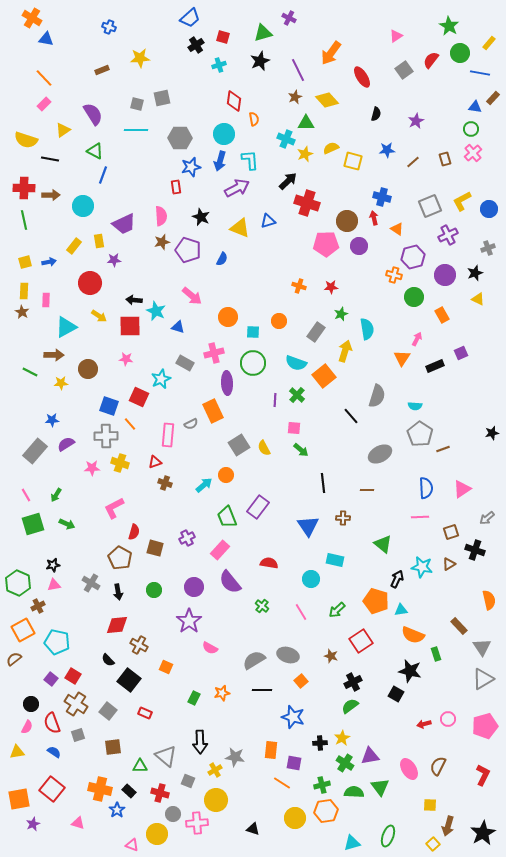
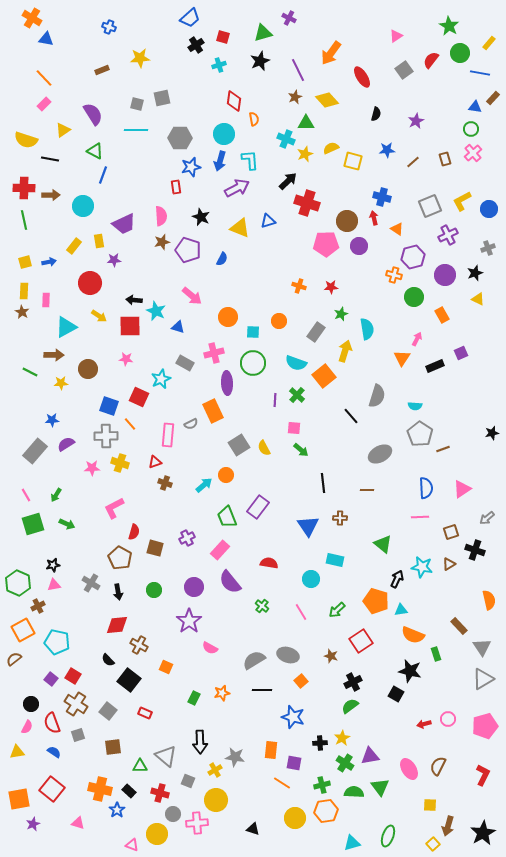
brown cross at (343, 518): moved 3 px left
